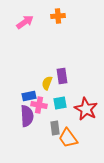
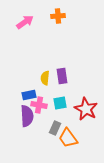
yellow semicircle: moved 2 px left, 5 px up; rotated 16 degrees counterclockwise
blue rectangle: moved 1 px up
gray rectangle: rotated 32 degrees clockwise
